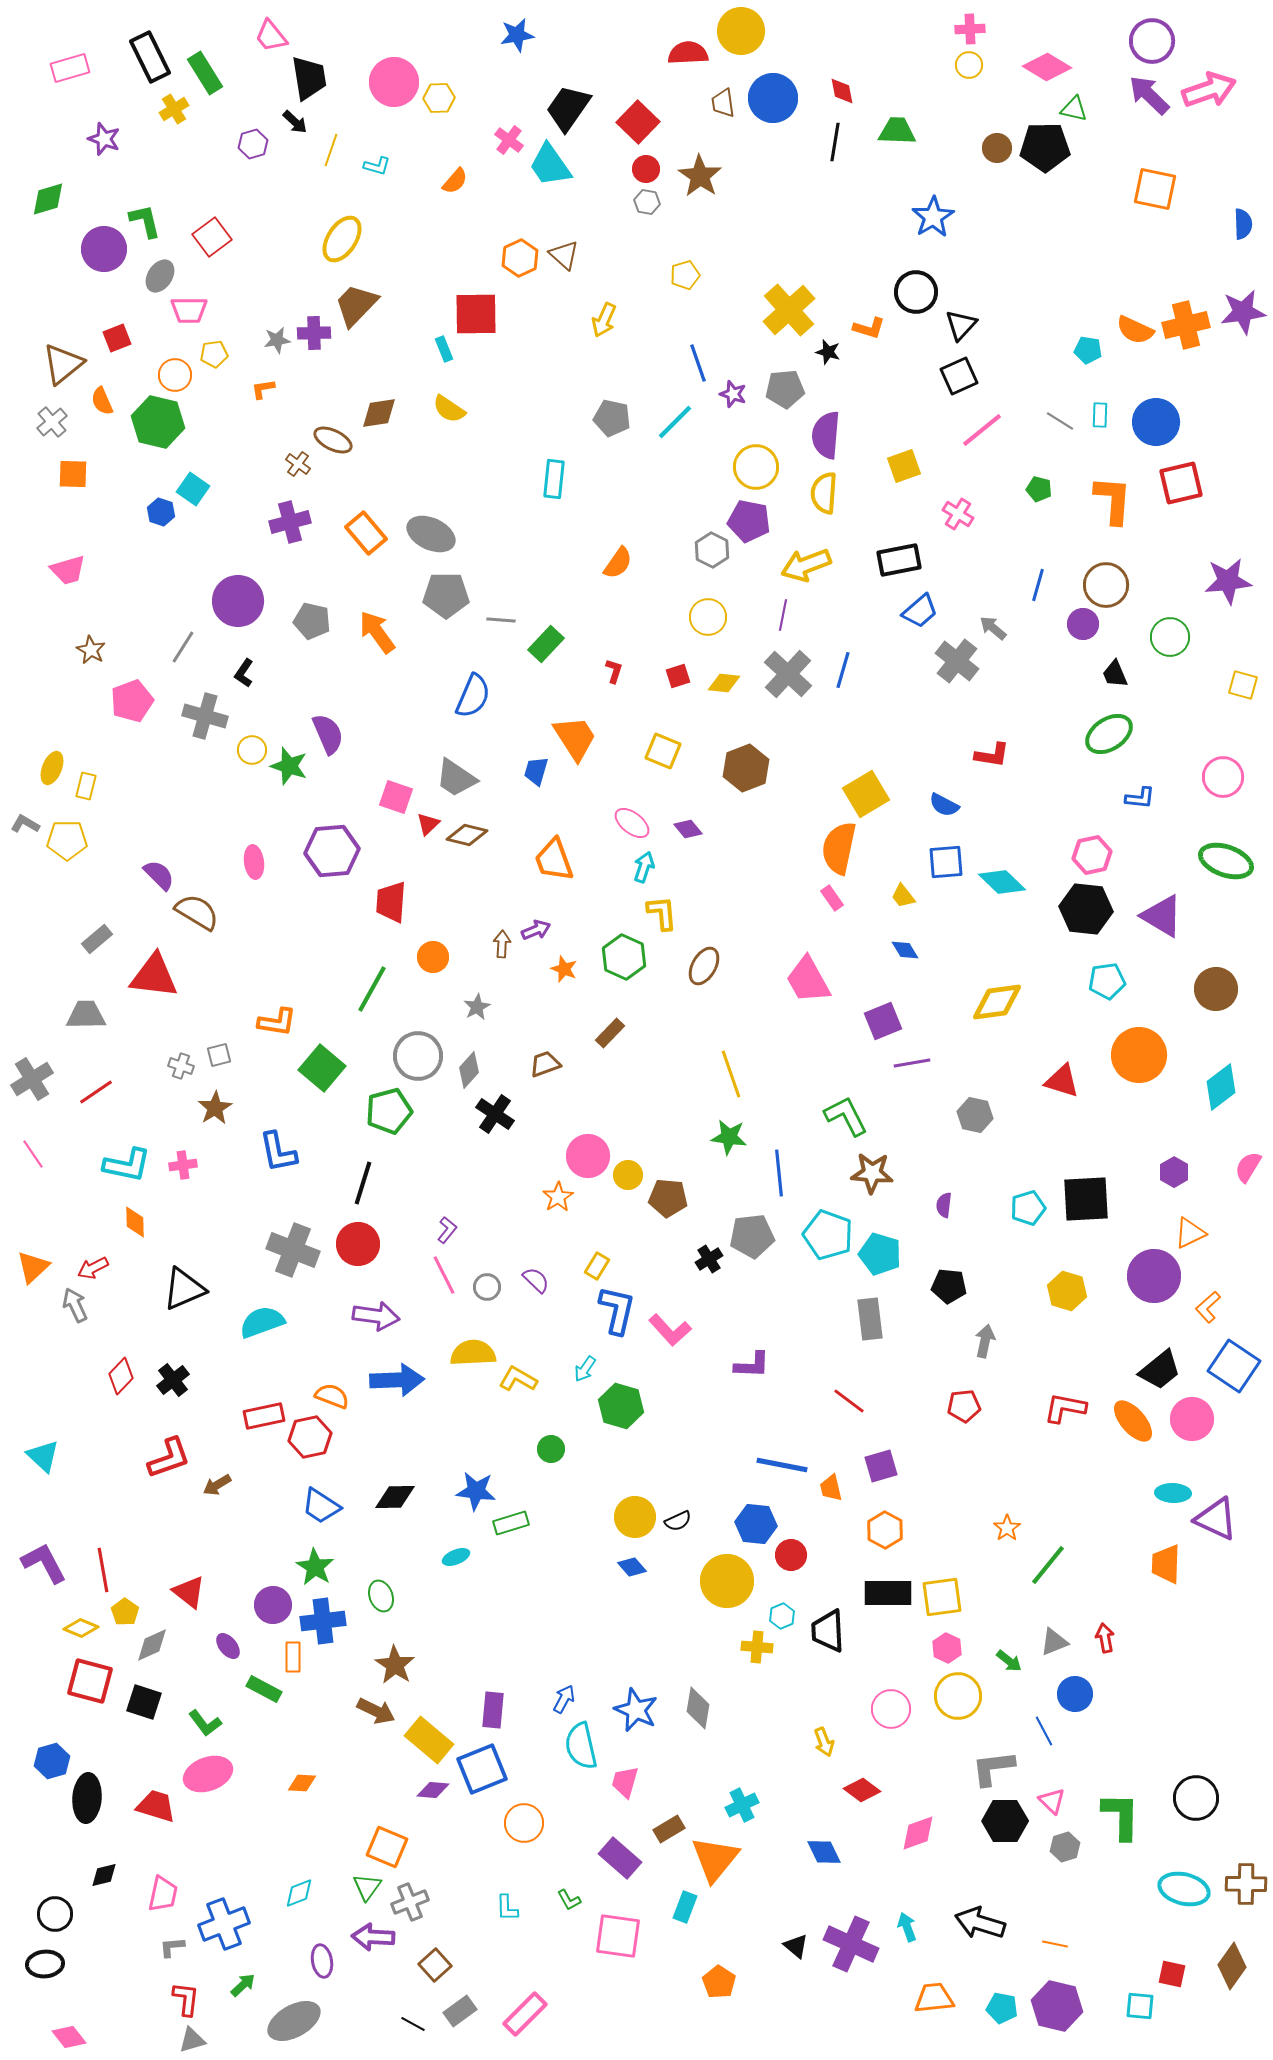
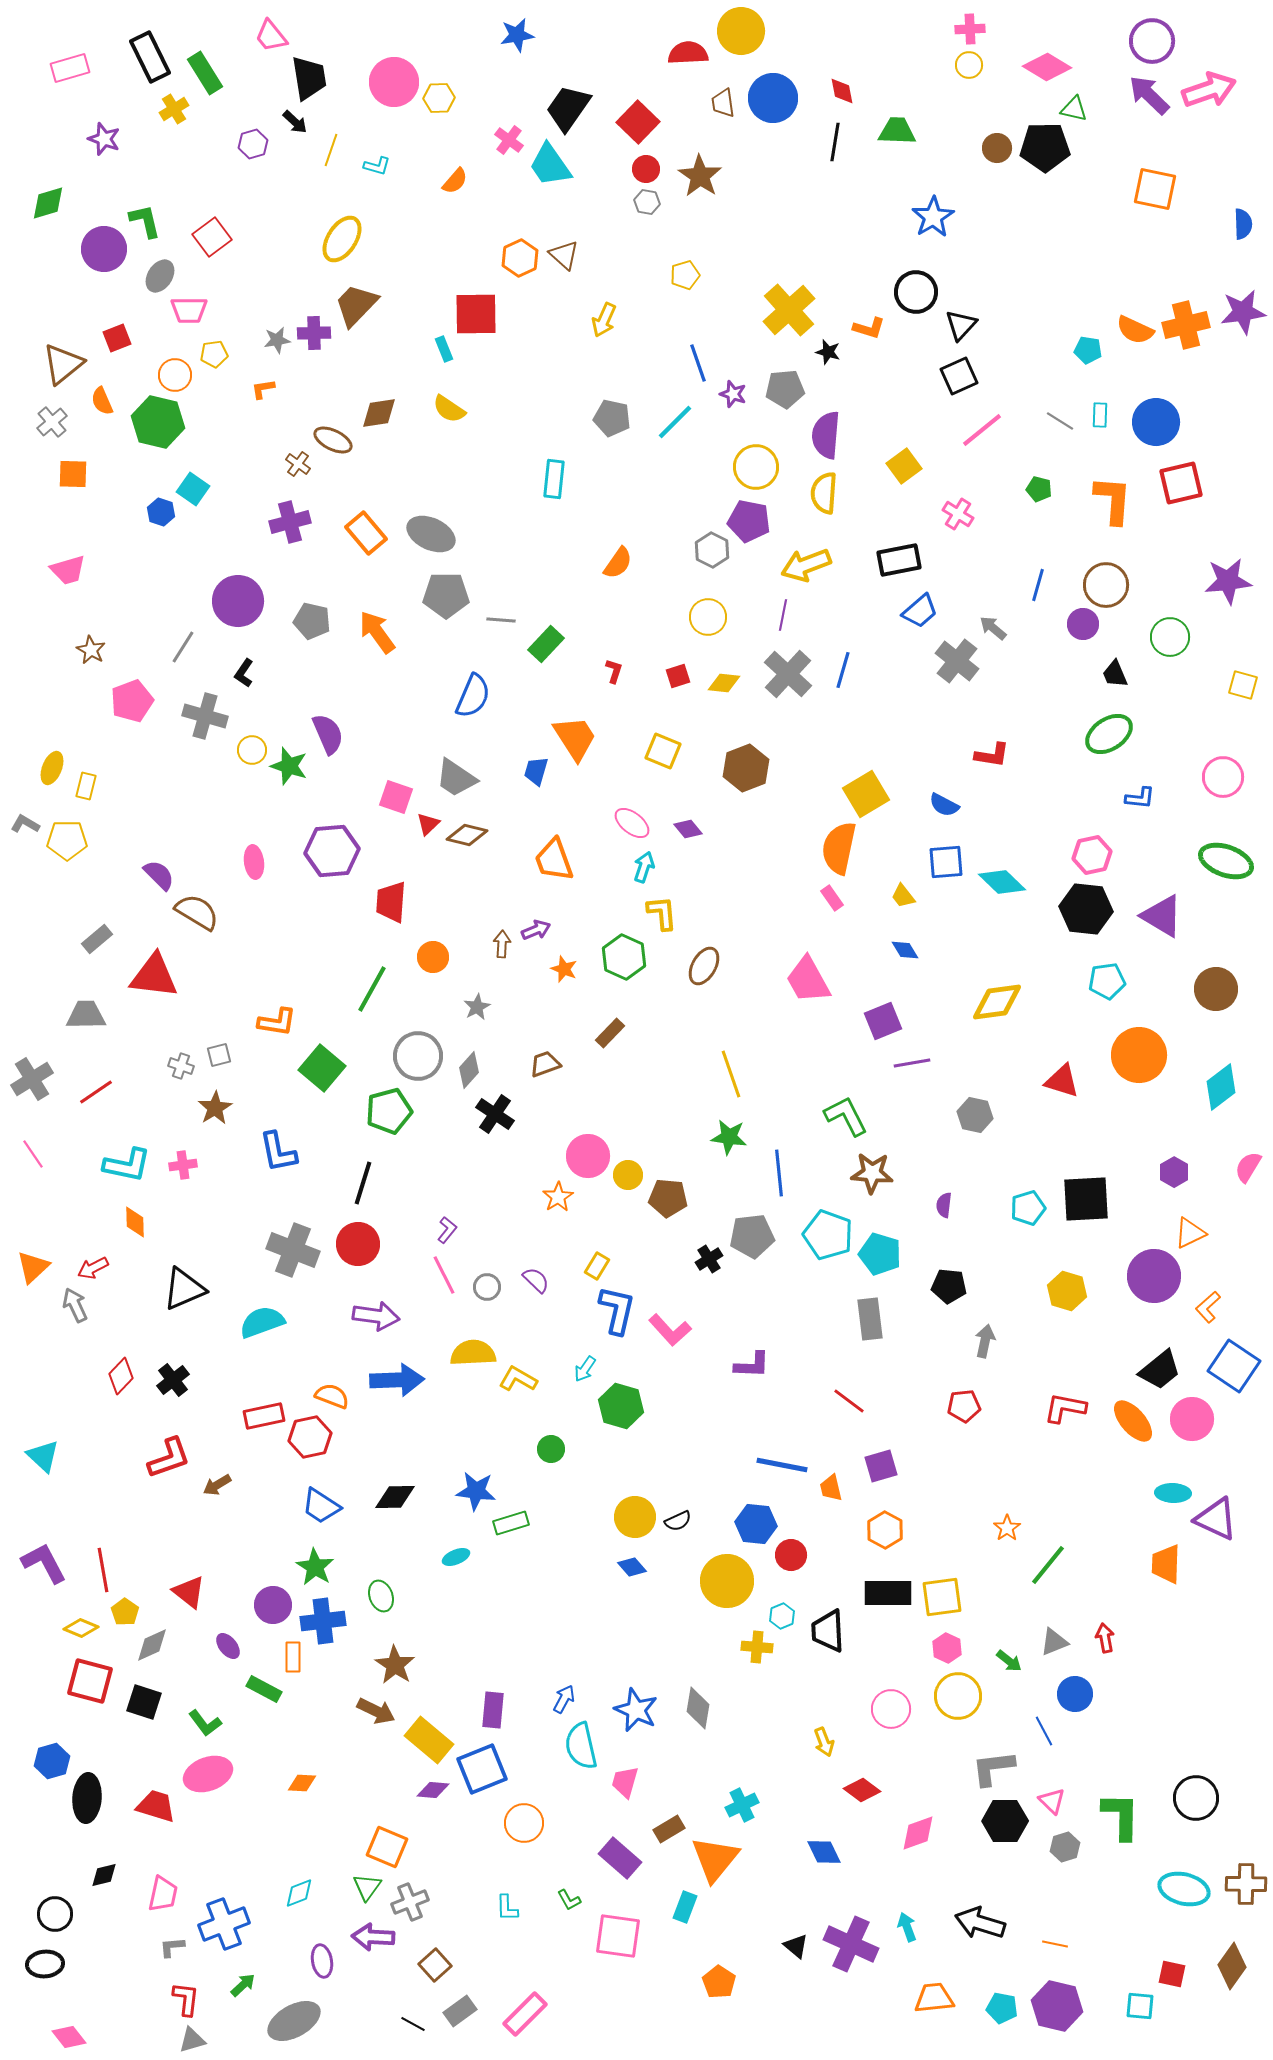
green diamond at (48, 199): moved 4 px down
yellow square at (904, 466): rotated 16 degrees counterclockwise
